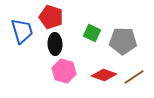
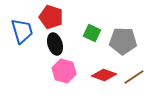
black ellipse: rotated 15 degrees counterclockwise
